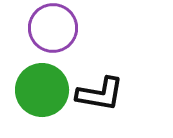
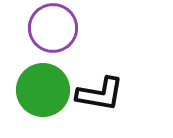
green circle: moved 1 px right
